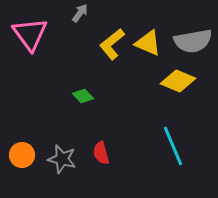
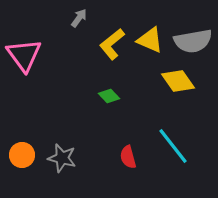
gray arrow: moved 1 px left, 5 px down
pink triangle: moved 6 px left, 21 px down
yellow triangle: moved 2 px right, 3 px up
yellow diamond: rotated 32 degrees clockwise
green diamond: moved 26 px right
cyan line: rotated 15 degrees counterclockwise
red semicircle: moved 27 px right, 4 px down
gray star: moved 1 px up
